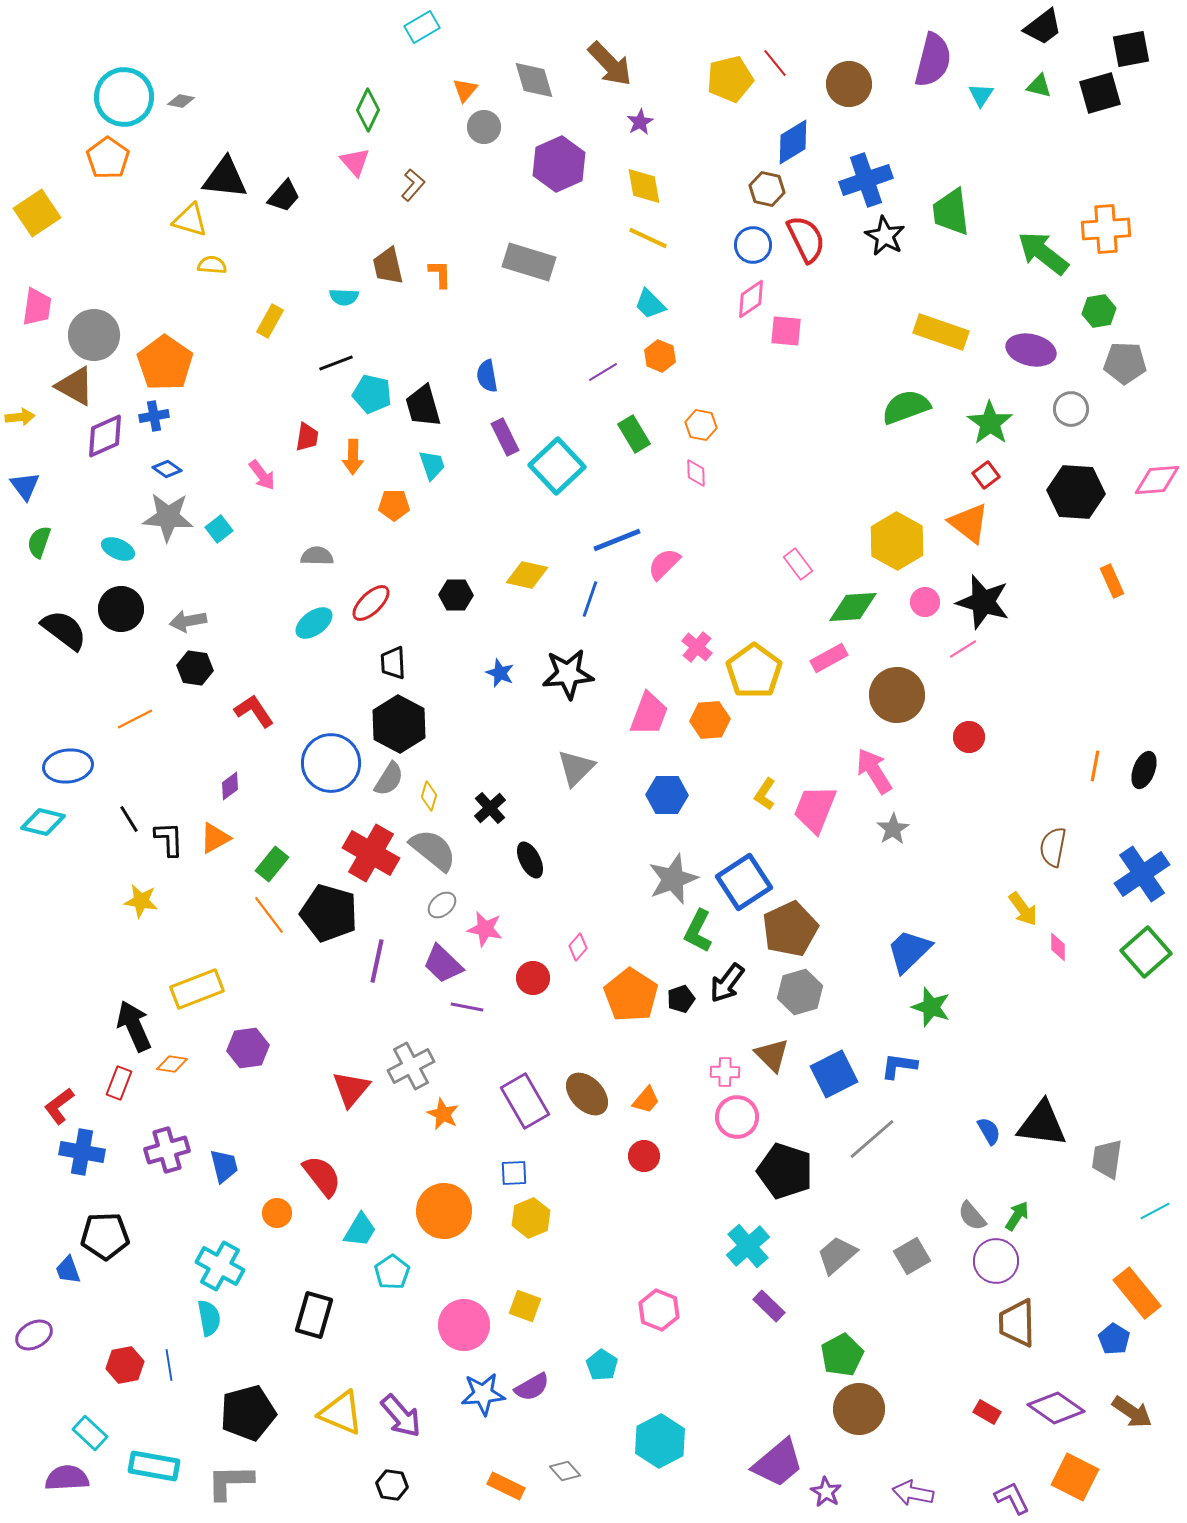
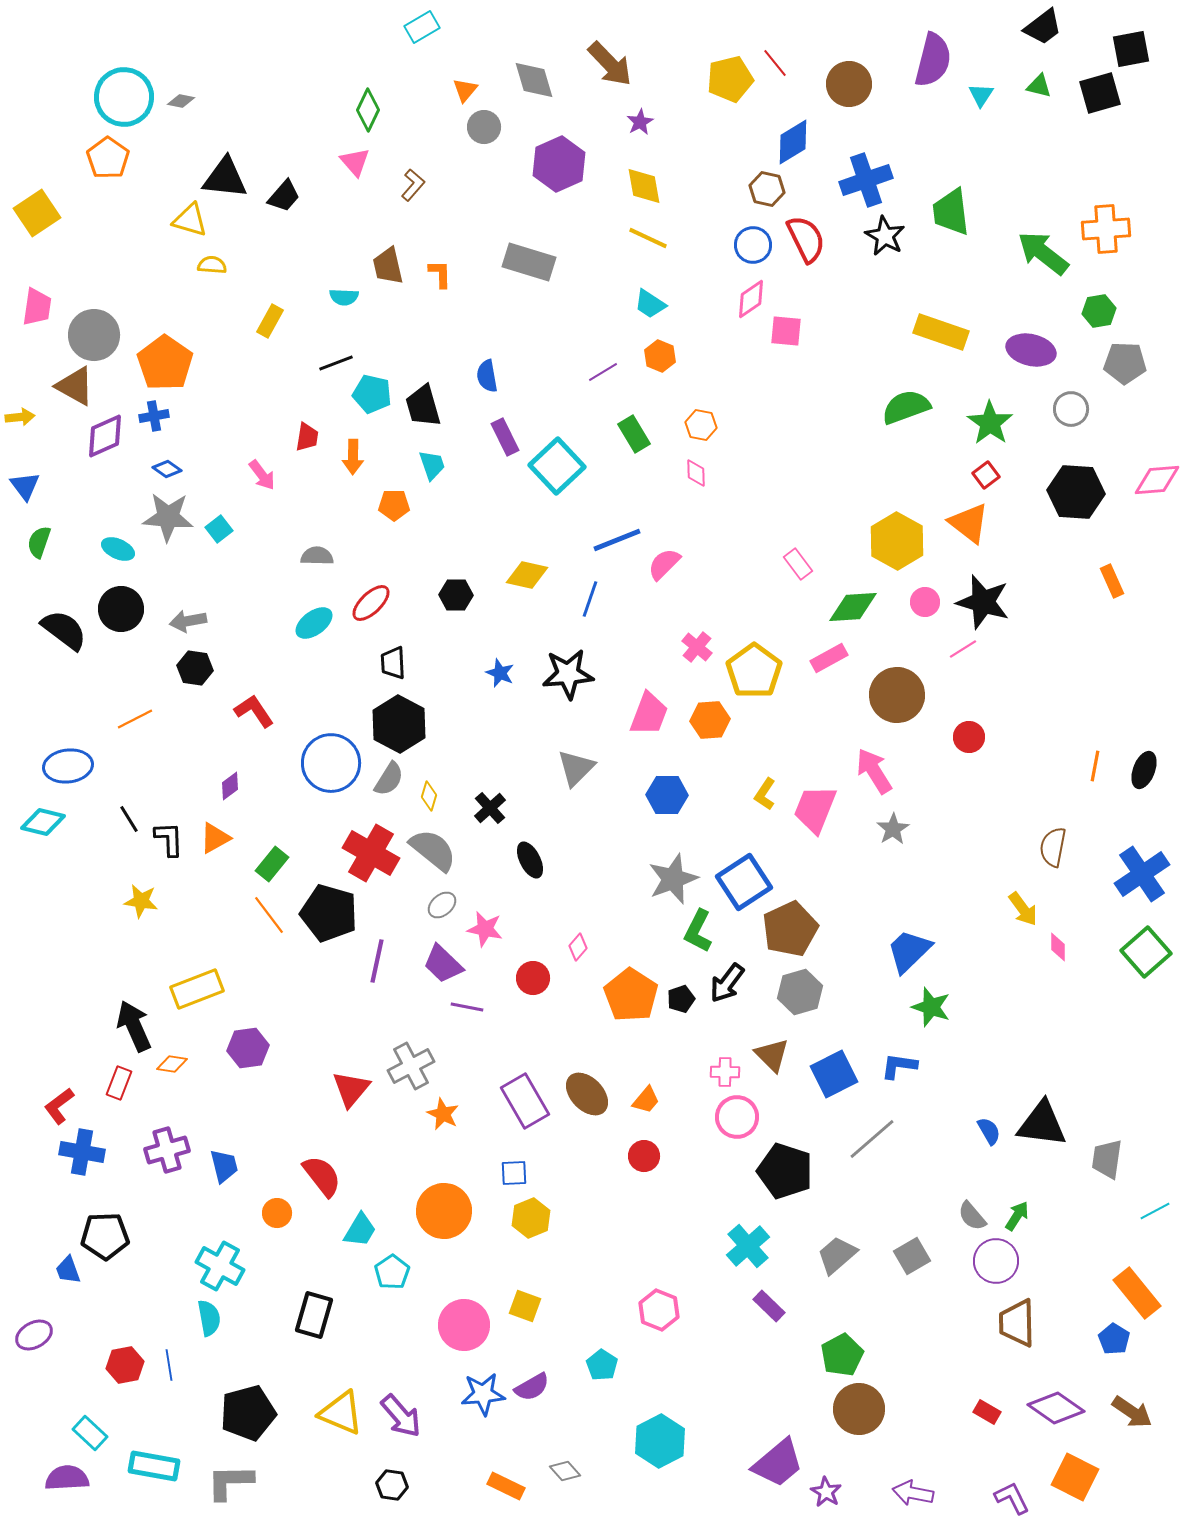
cyan trapezoid at (650, 304): rotated 12 degrees counterclockwise
